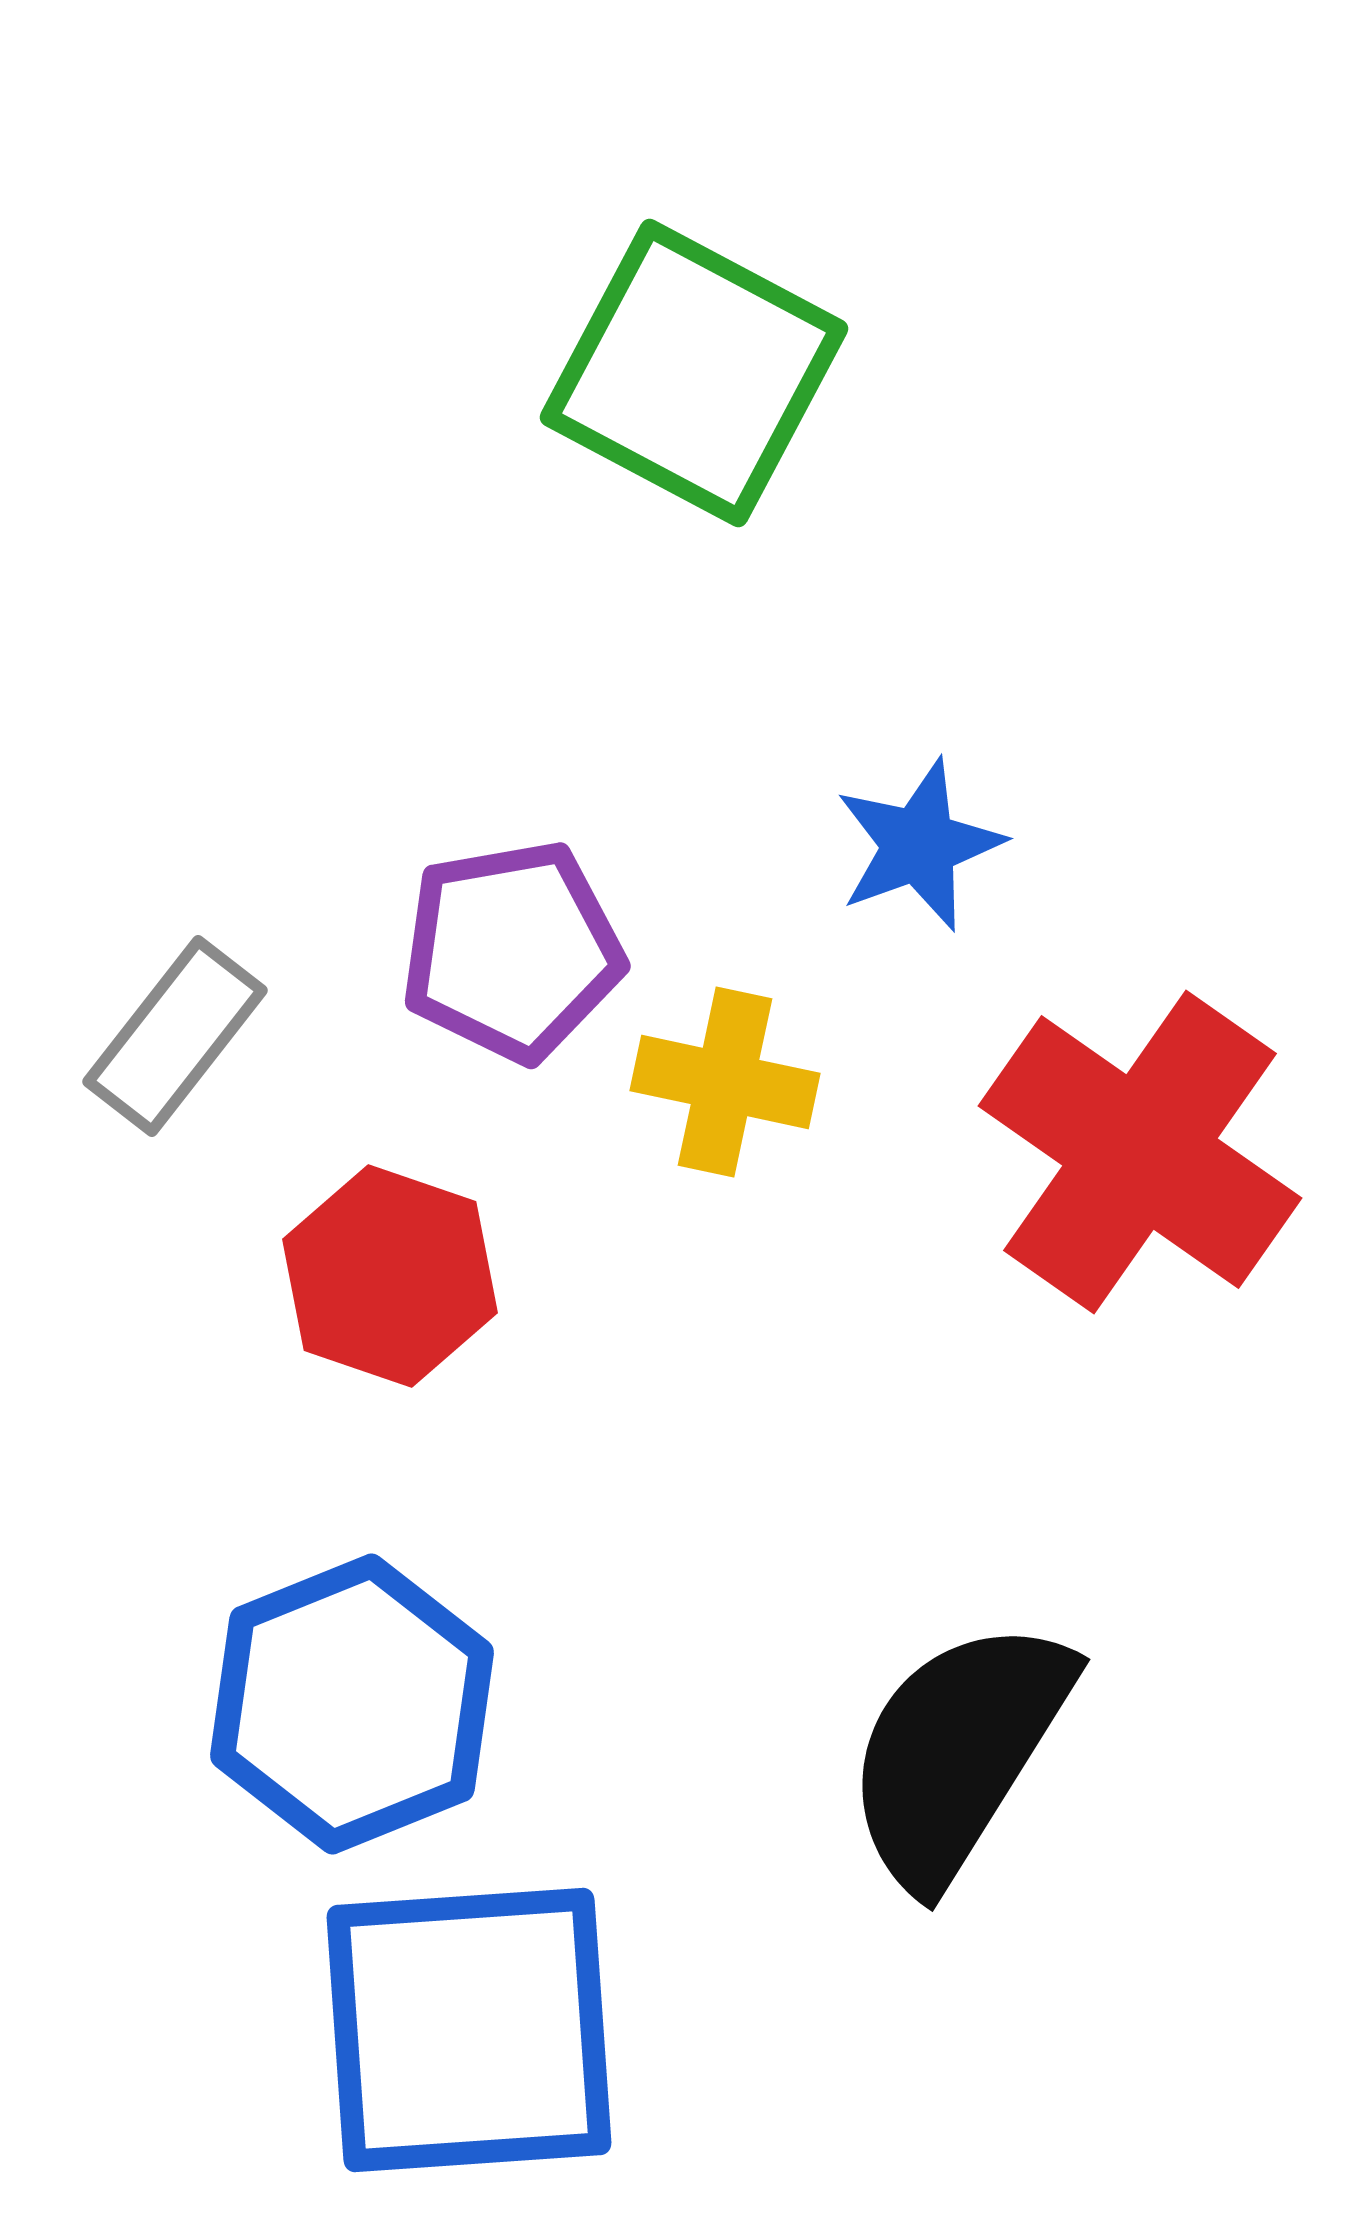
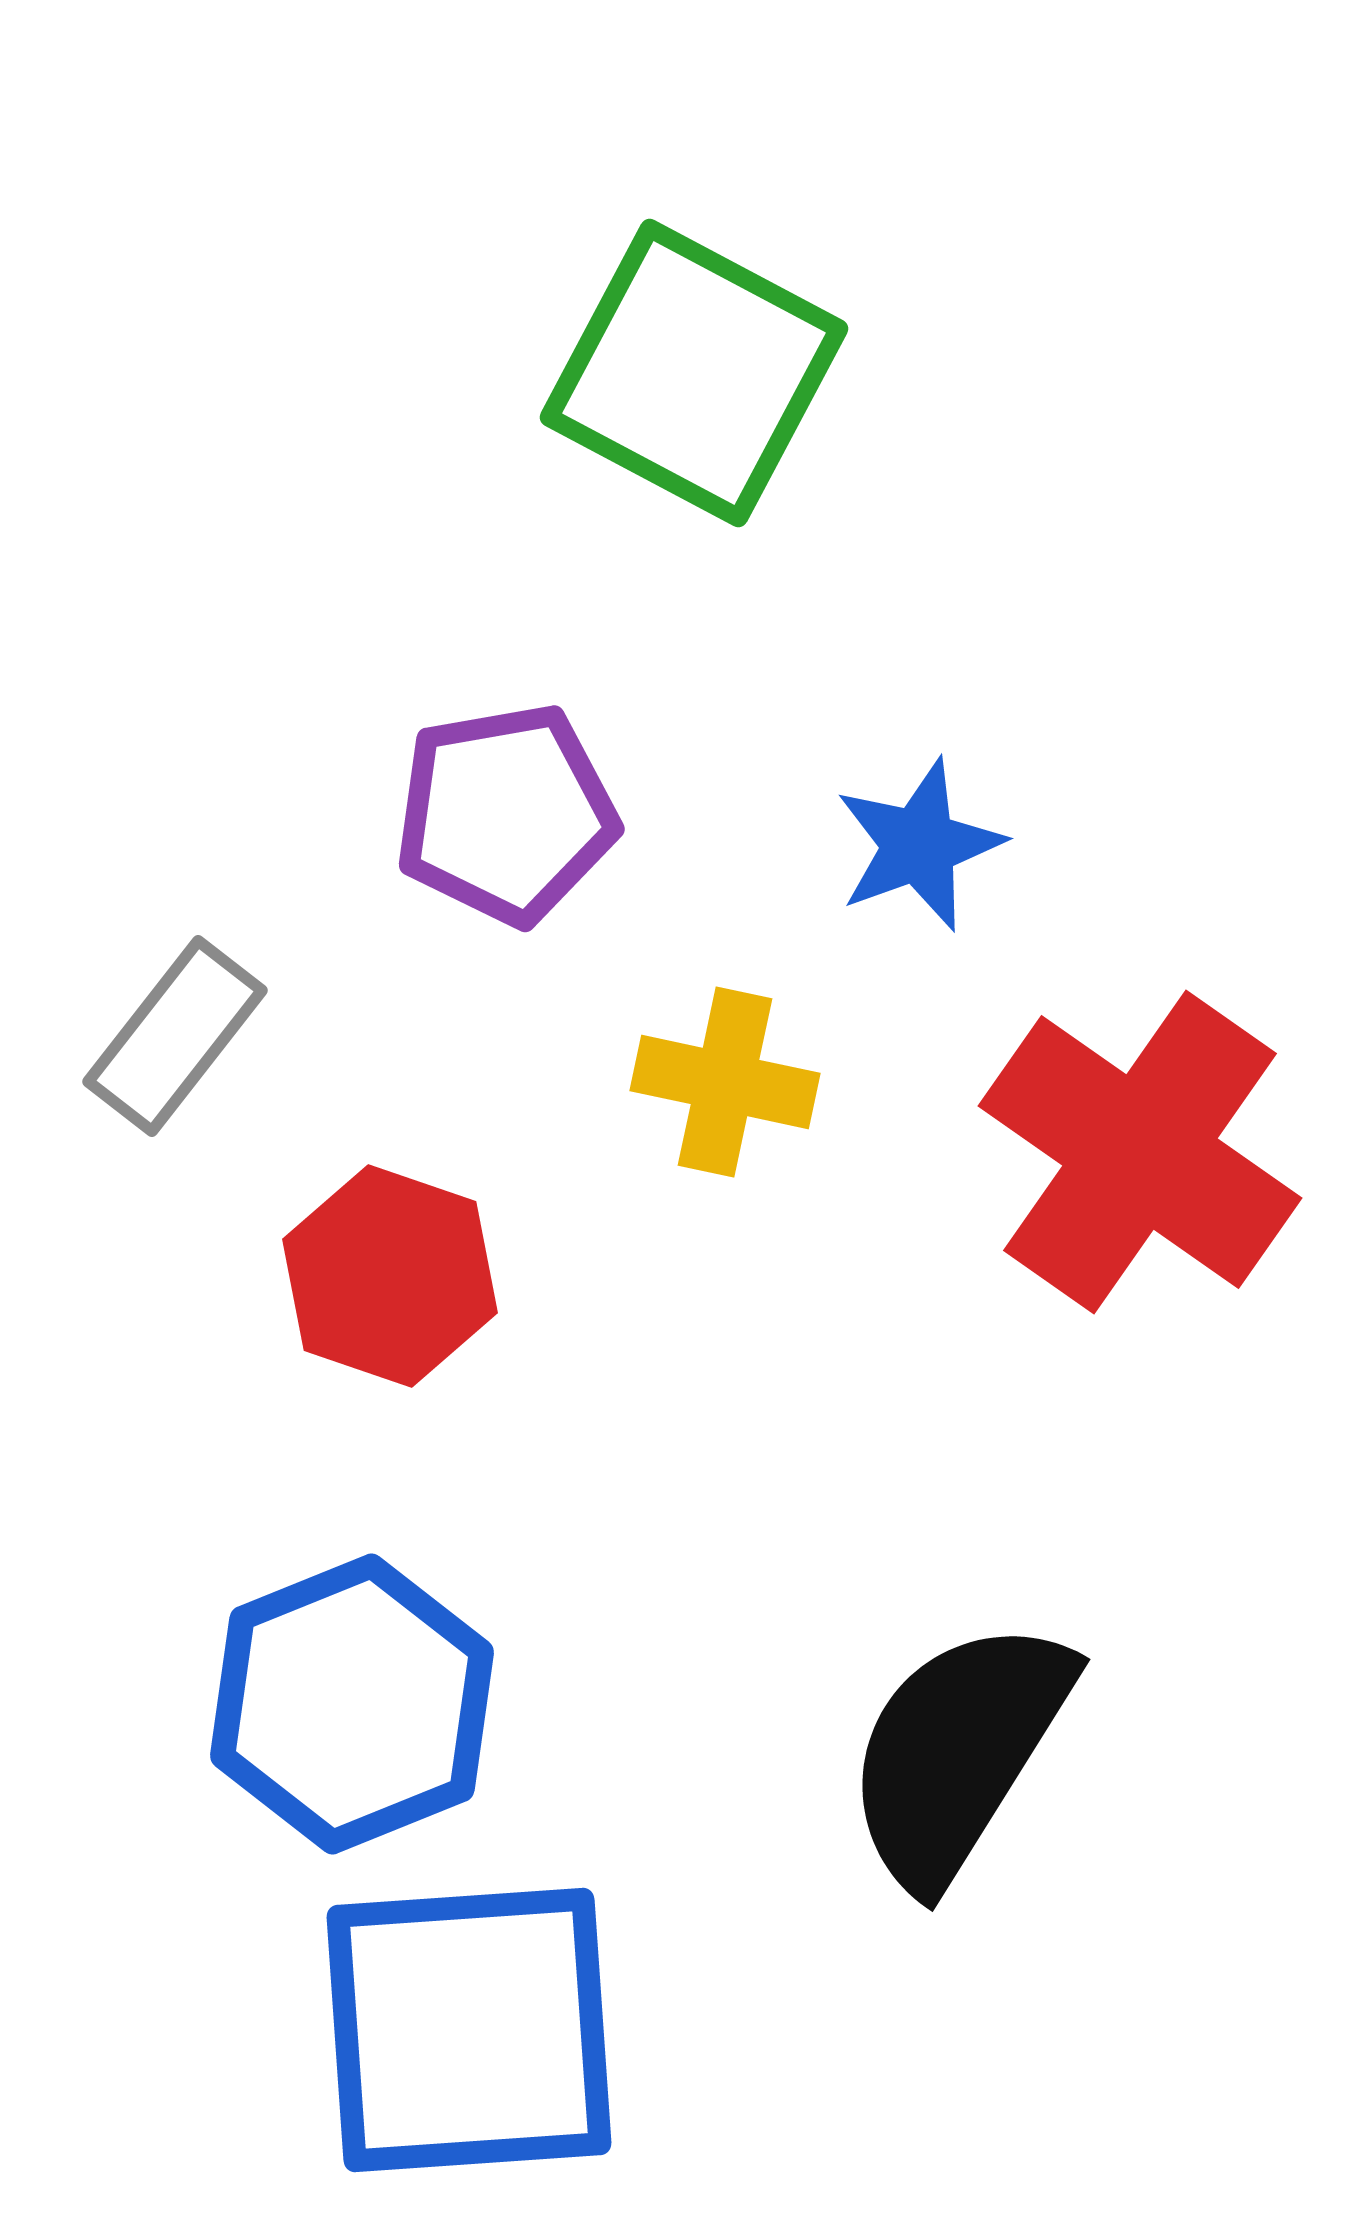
purple pentagon: moved 6 px left, 137 px up
